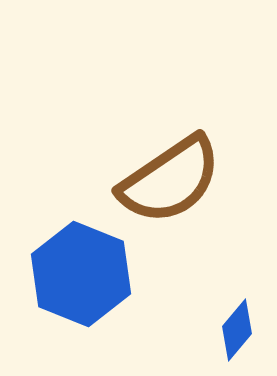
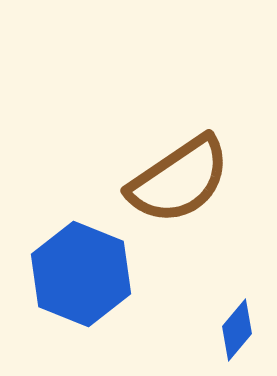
brown semicircle: moved 9 px right
